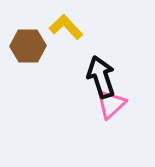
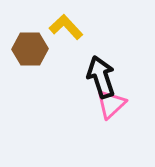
brown hexagon: moved 2 px right, 3 px down
